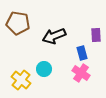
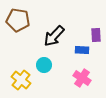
brown pentagon: moved 3 px up
black arrow: rotated 25 degrees counterclockwise
blue rectangle: moved 3 px up; rotated 72 degrees counterclockwise
cyan circle: moved 4 px up
pink cross: moved 1 px right, 5 px down
